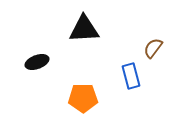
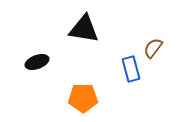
black triangle: rotated 12 degrees clockwise
blue rectangle: moved 7 px up
